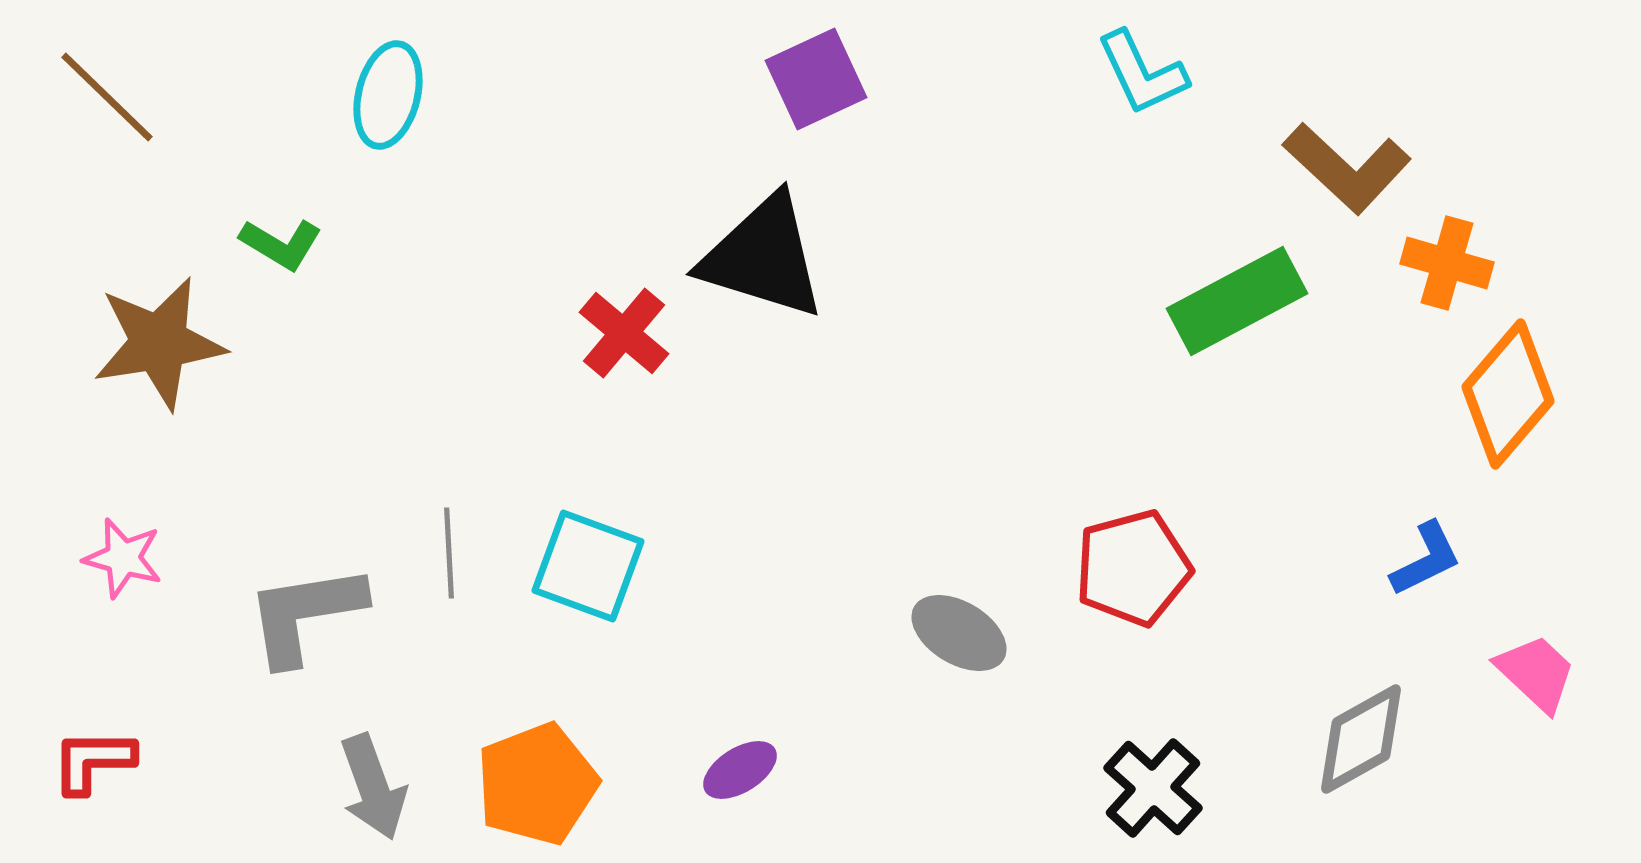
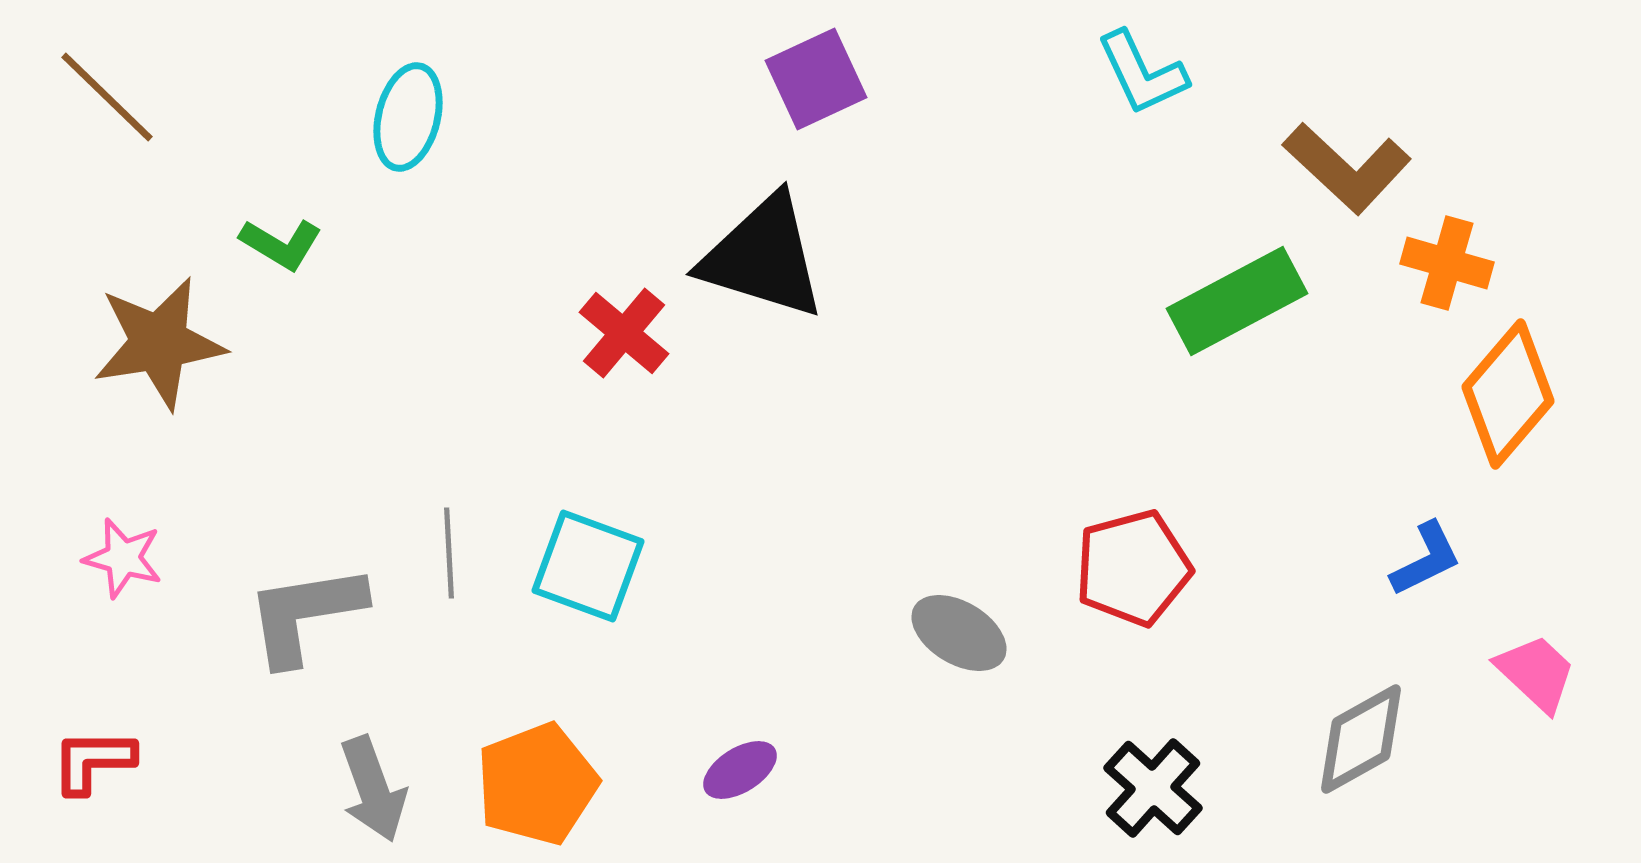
cyan ellipse: moved 20 px right, 22 px down
gray arrow: moved 2 px down
